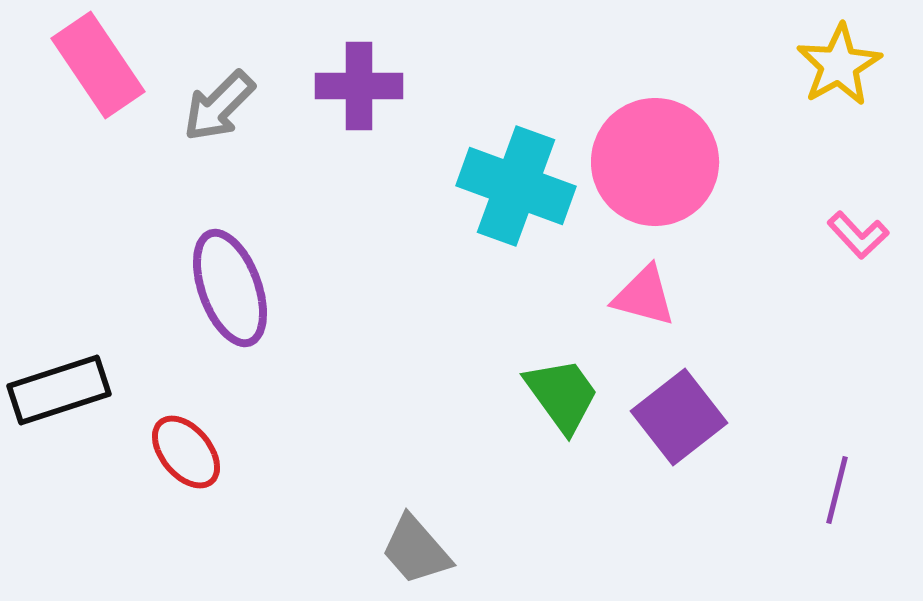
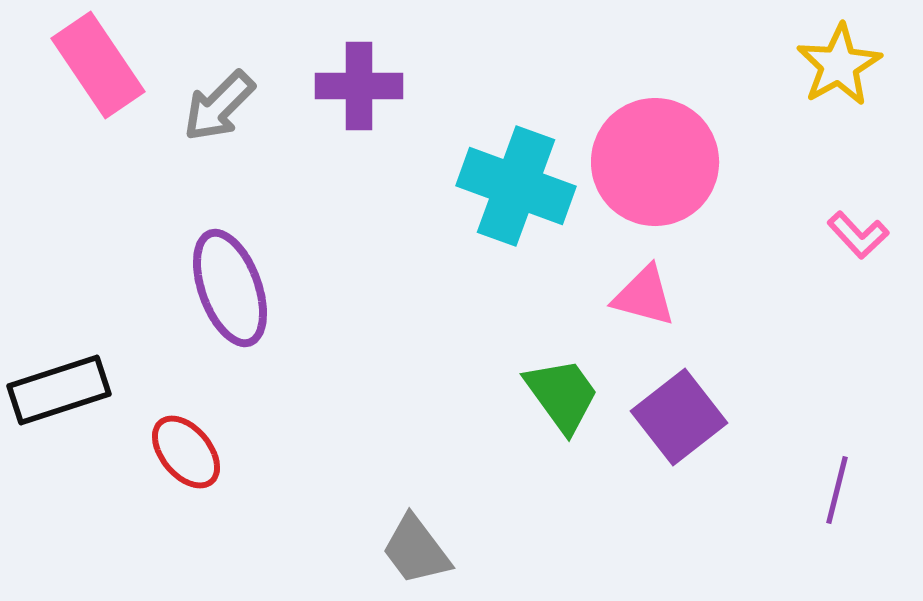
gray trapezoid: rotated 4 degrees clockwise
